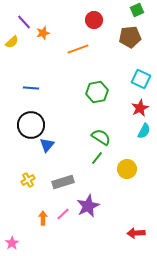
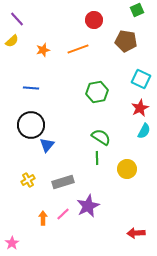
purple line: moved 7 px left, 3 px up
orange star: moved 17 px down
brown pentagon: moved 4 px left, 4 px down; rotated 15 degrees clockwise
yellow semicircle: moved 1 px up
green line: rotated 40 degrees counterclockwise
